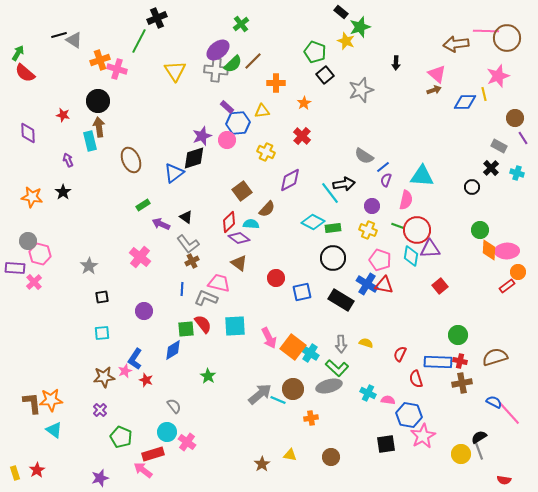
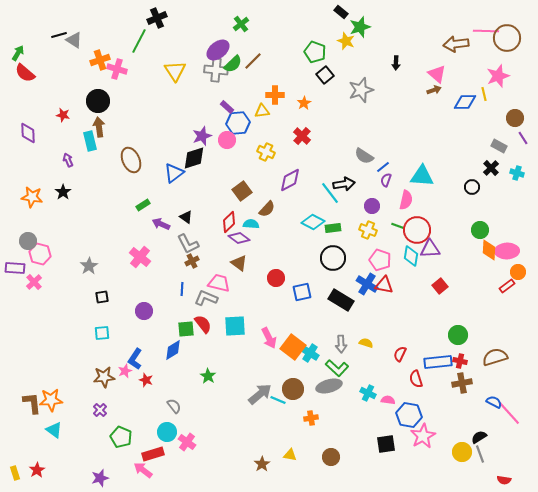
orange cross at (276, 83): moved 1 px left, 12 px down
gray L-shape at (188, 244): rotated 10 degrees clockwise
blue rectangle at (438, 362): rotated 8 degrees counterclockwise
gray line at (479, 451): moved 1 px right, 3 px down
yellow circle at (461, 454): moved 1 px right, 2 px up
